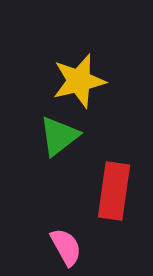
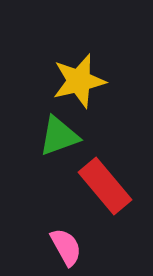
green triangle: rotated 18 degrees clockwise
red rectangle: moved 9 px left, 5 px up; rotated 48 degrees counterclockwise
